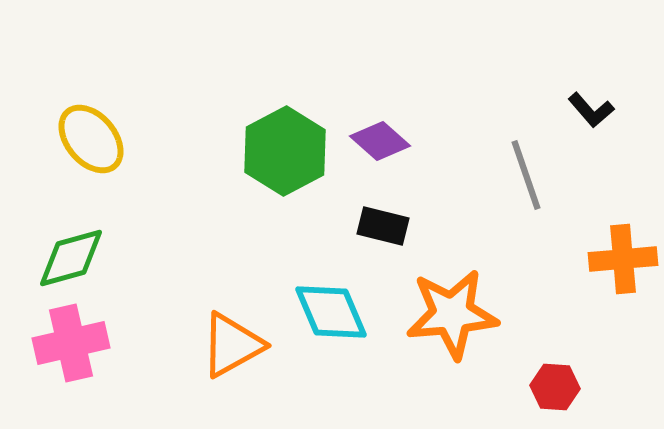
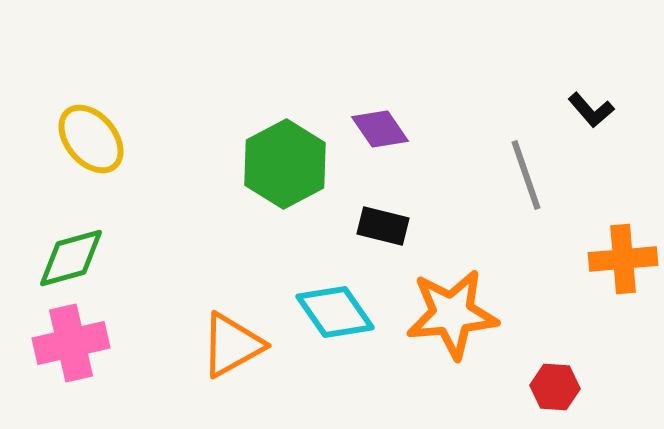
purple diamond: moved 12 px up; rotated 14 degrees clockwise
green hexagon: moved 13 px down
cyan diamond: moved 4 px right; rotated 12 degrees counterclockwise
